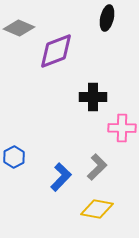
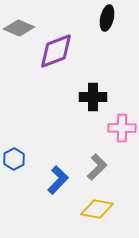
blue hexagon: moved 2 px down
blue L-shape: moved 3 px left, 3 px down
